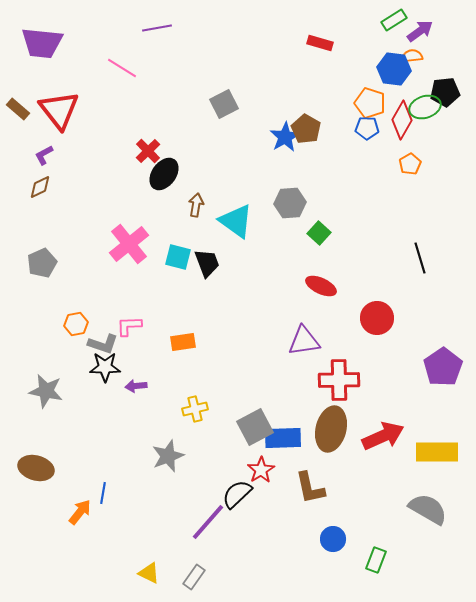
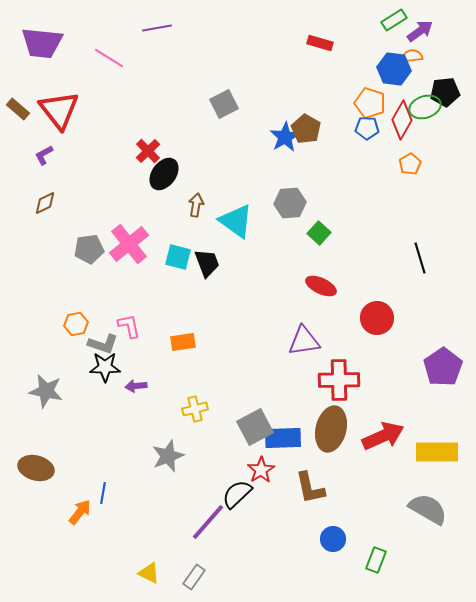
pink line at (122, 68): moved 13 px left, 10 px up
brown diamond at (40, 187): moved 5 px right, 16 px down
gray pentagon at (42, 263): moved 47 px right, 14 px up; rotated 16 degrees clockwise
pink L-shape at (129, 326): rotated 80 degrees clockwise
